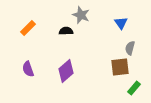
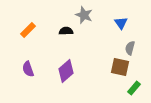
gray star: moved 3 px right
orange rectangle: moved 2 px down
brown square: rotated 18 degrees clockwise
